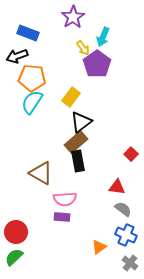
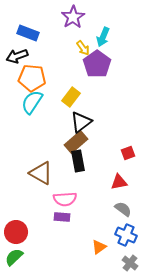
red square: moved 3 px left, 1 px up; rotated 24 degrees clockwise
red triangle: moved 2 px right, 5 px up; rotated 18 degrees counterclockwise
